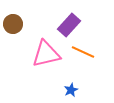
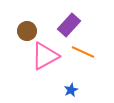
brown circle: moved 14 px right, 7 px down
pink triangle: moved 1 px left, 2 px down; rotated 16 degrees counterclockwise
